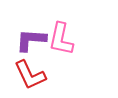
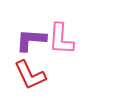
pink L-shape: rotated 8 degrees counterclockwise
